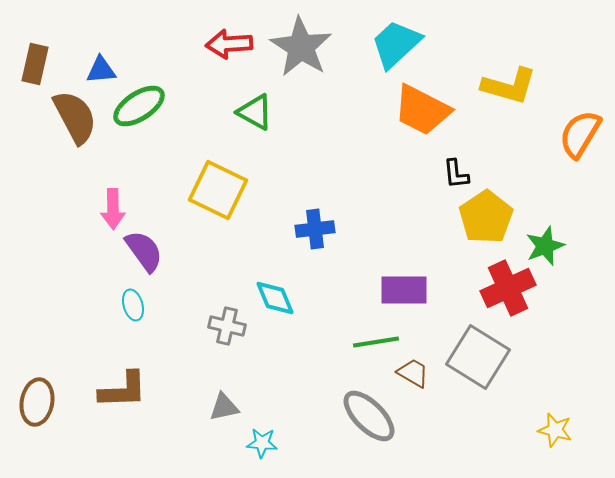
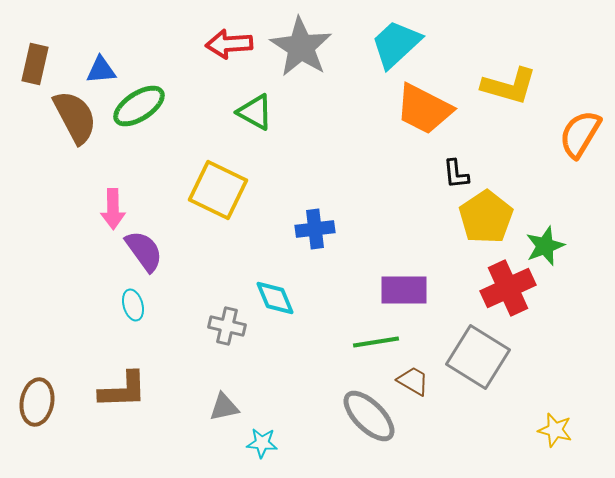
orange trapezoid: moved 2 px right, 1 px up
brown trapezoid: moved 8 px down
